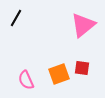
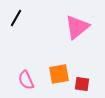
pink triangle: moved 6 px left, 2 px down
red square: moved 16 px down
orange square: rotated 10 degrees clockwise
